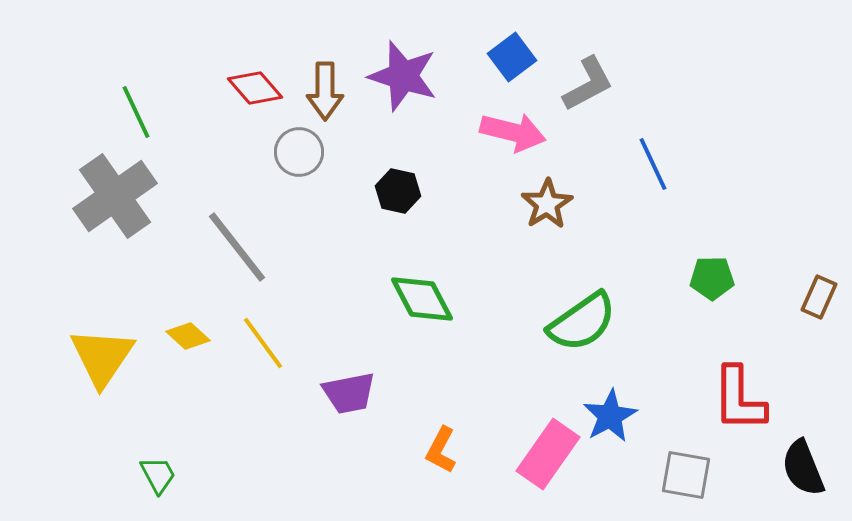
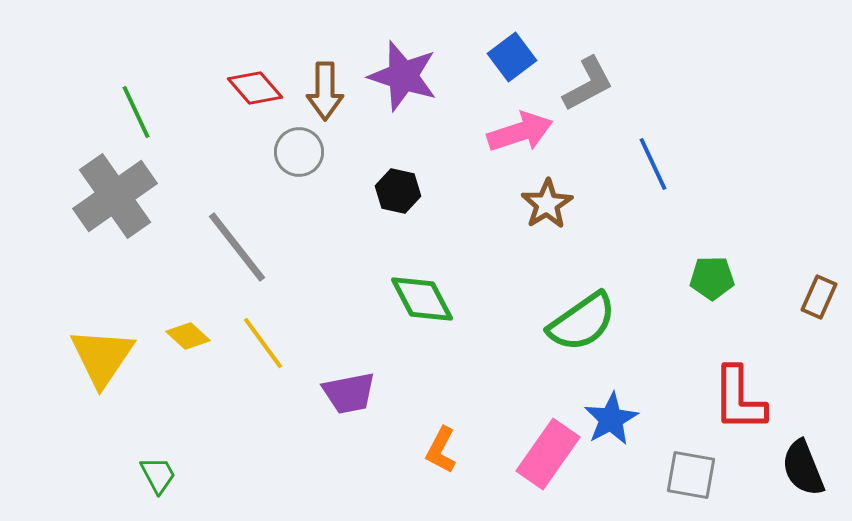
pink arrow: moved 7 px right; rotated 32 degrees counterclockwise
blue star: moved 1 px right, 3 px down
gray square: moved 5 px right
